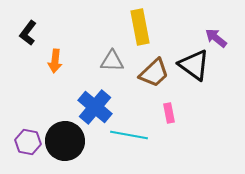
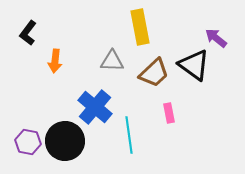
cyan line: rotated 72 degrees clockwise
